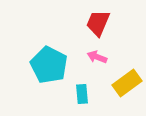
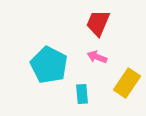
yellow rectangle: rotated 20 degrees counterclockwise
